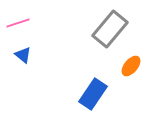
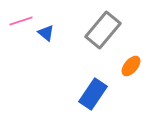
pink line: moved 3 px right, 2 px up
gray rectangle: moved 7 px left, 1 px down
blue triangle: moved 23 px right, 22 px up
